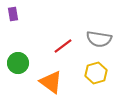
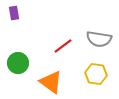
purple rectangle: moved 1 px right, 1 px up
yellow hexagon: moved 1 px down; rotated 25 degrees clockwise
